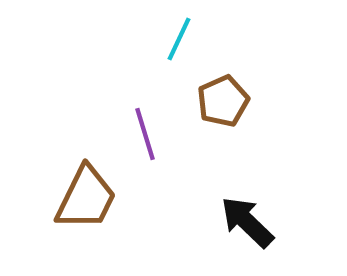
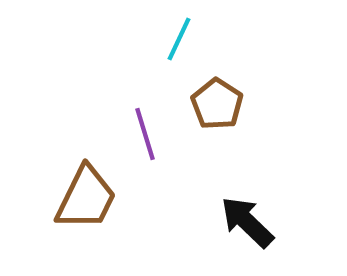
brown pentagon: moved 6 px left, 3 px down; rotated 15 degrees counterclockwise
